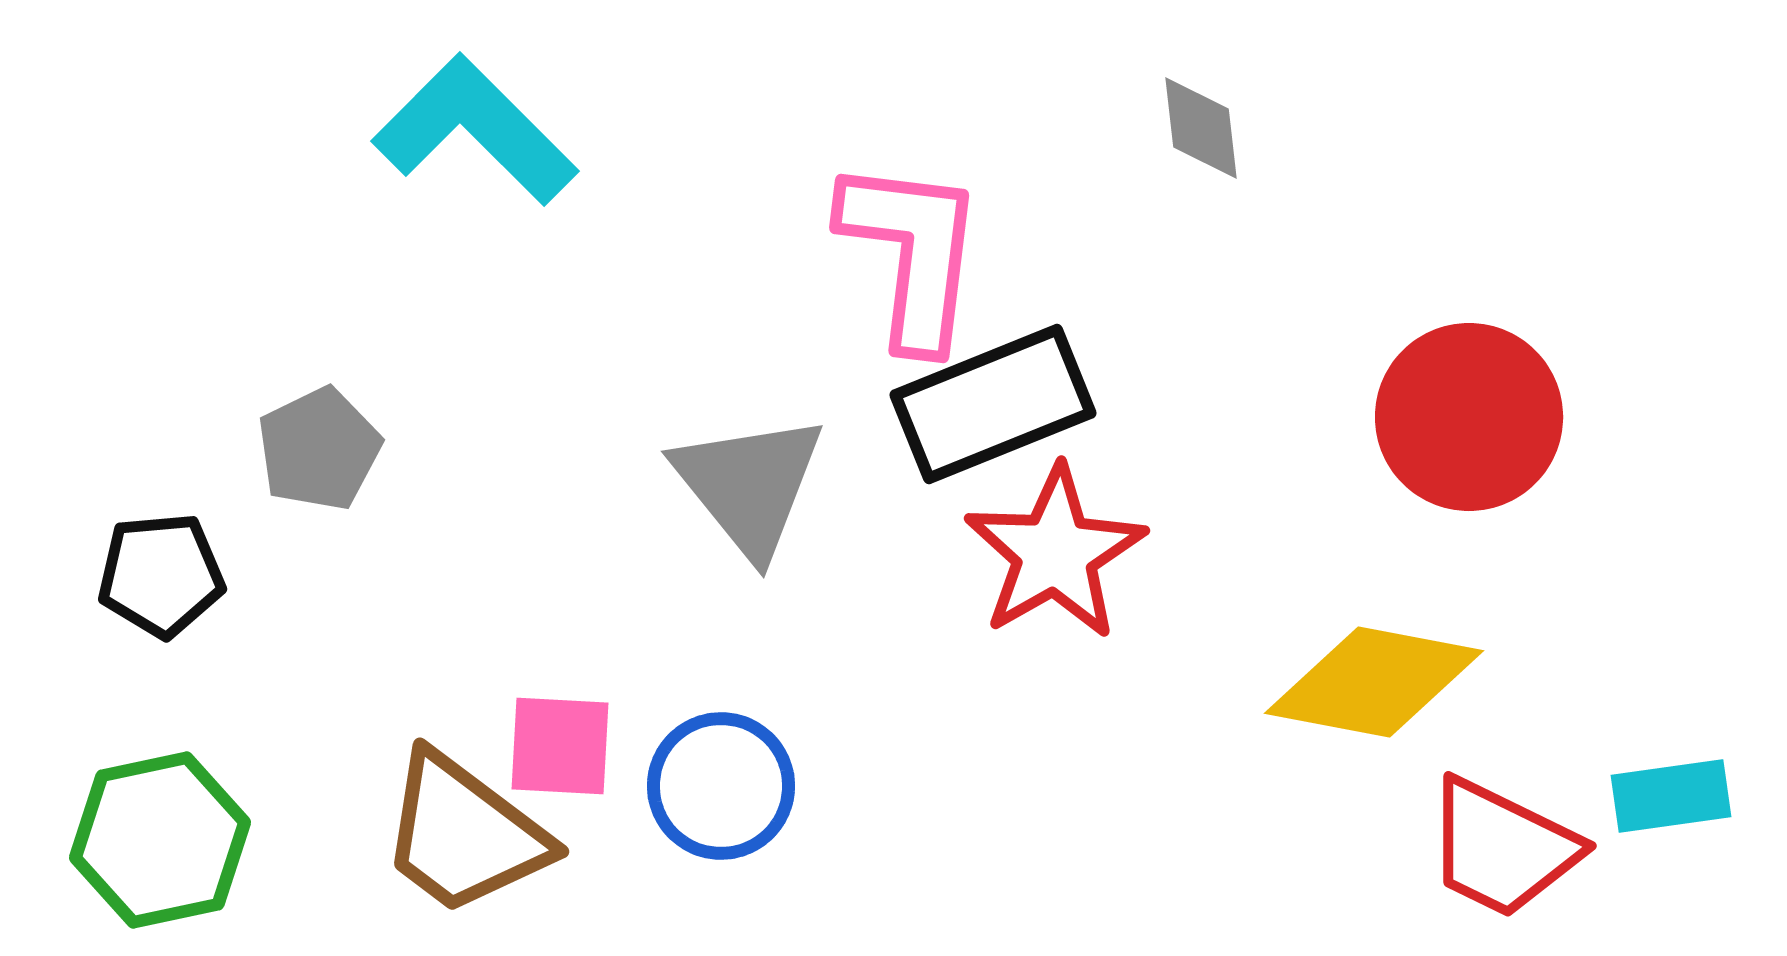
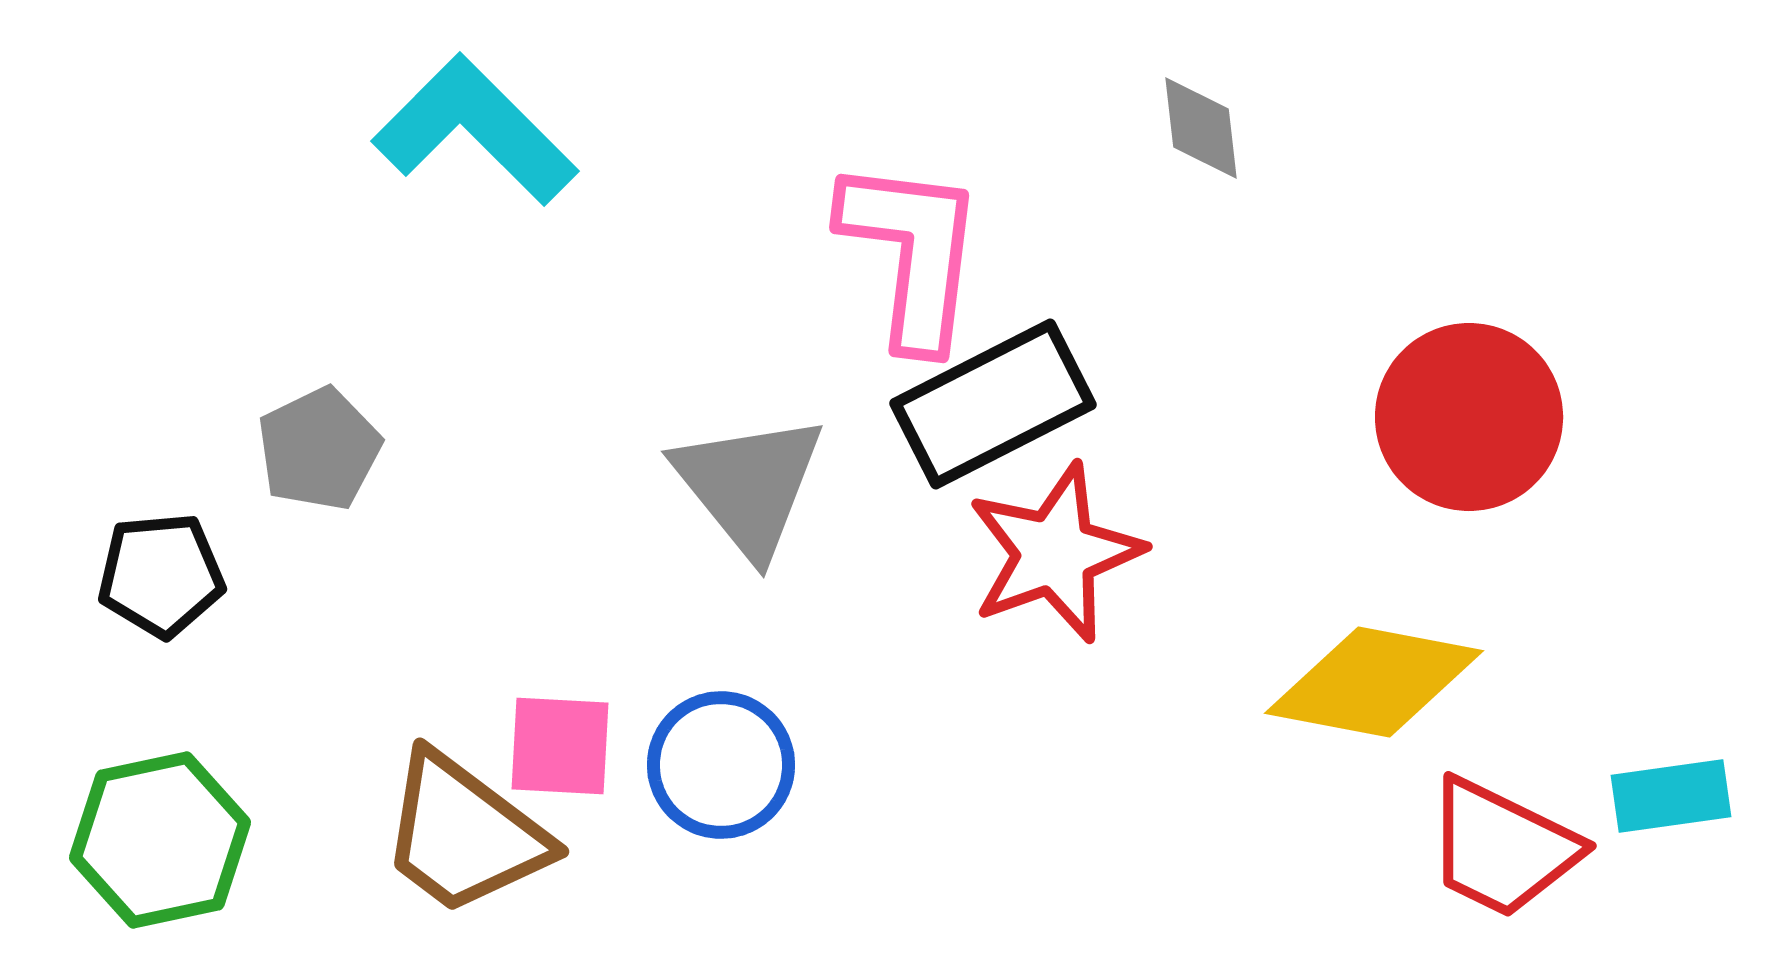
black rectangle: rotated 5 degrees counterclockwise
red star: rotated 10 degrees clockwise
blue circle: moved 21 px up
